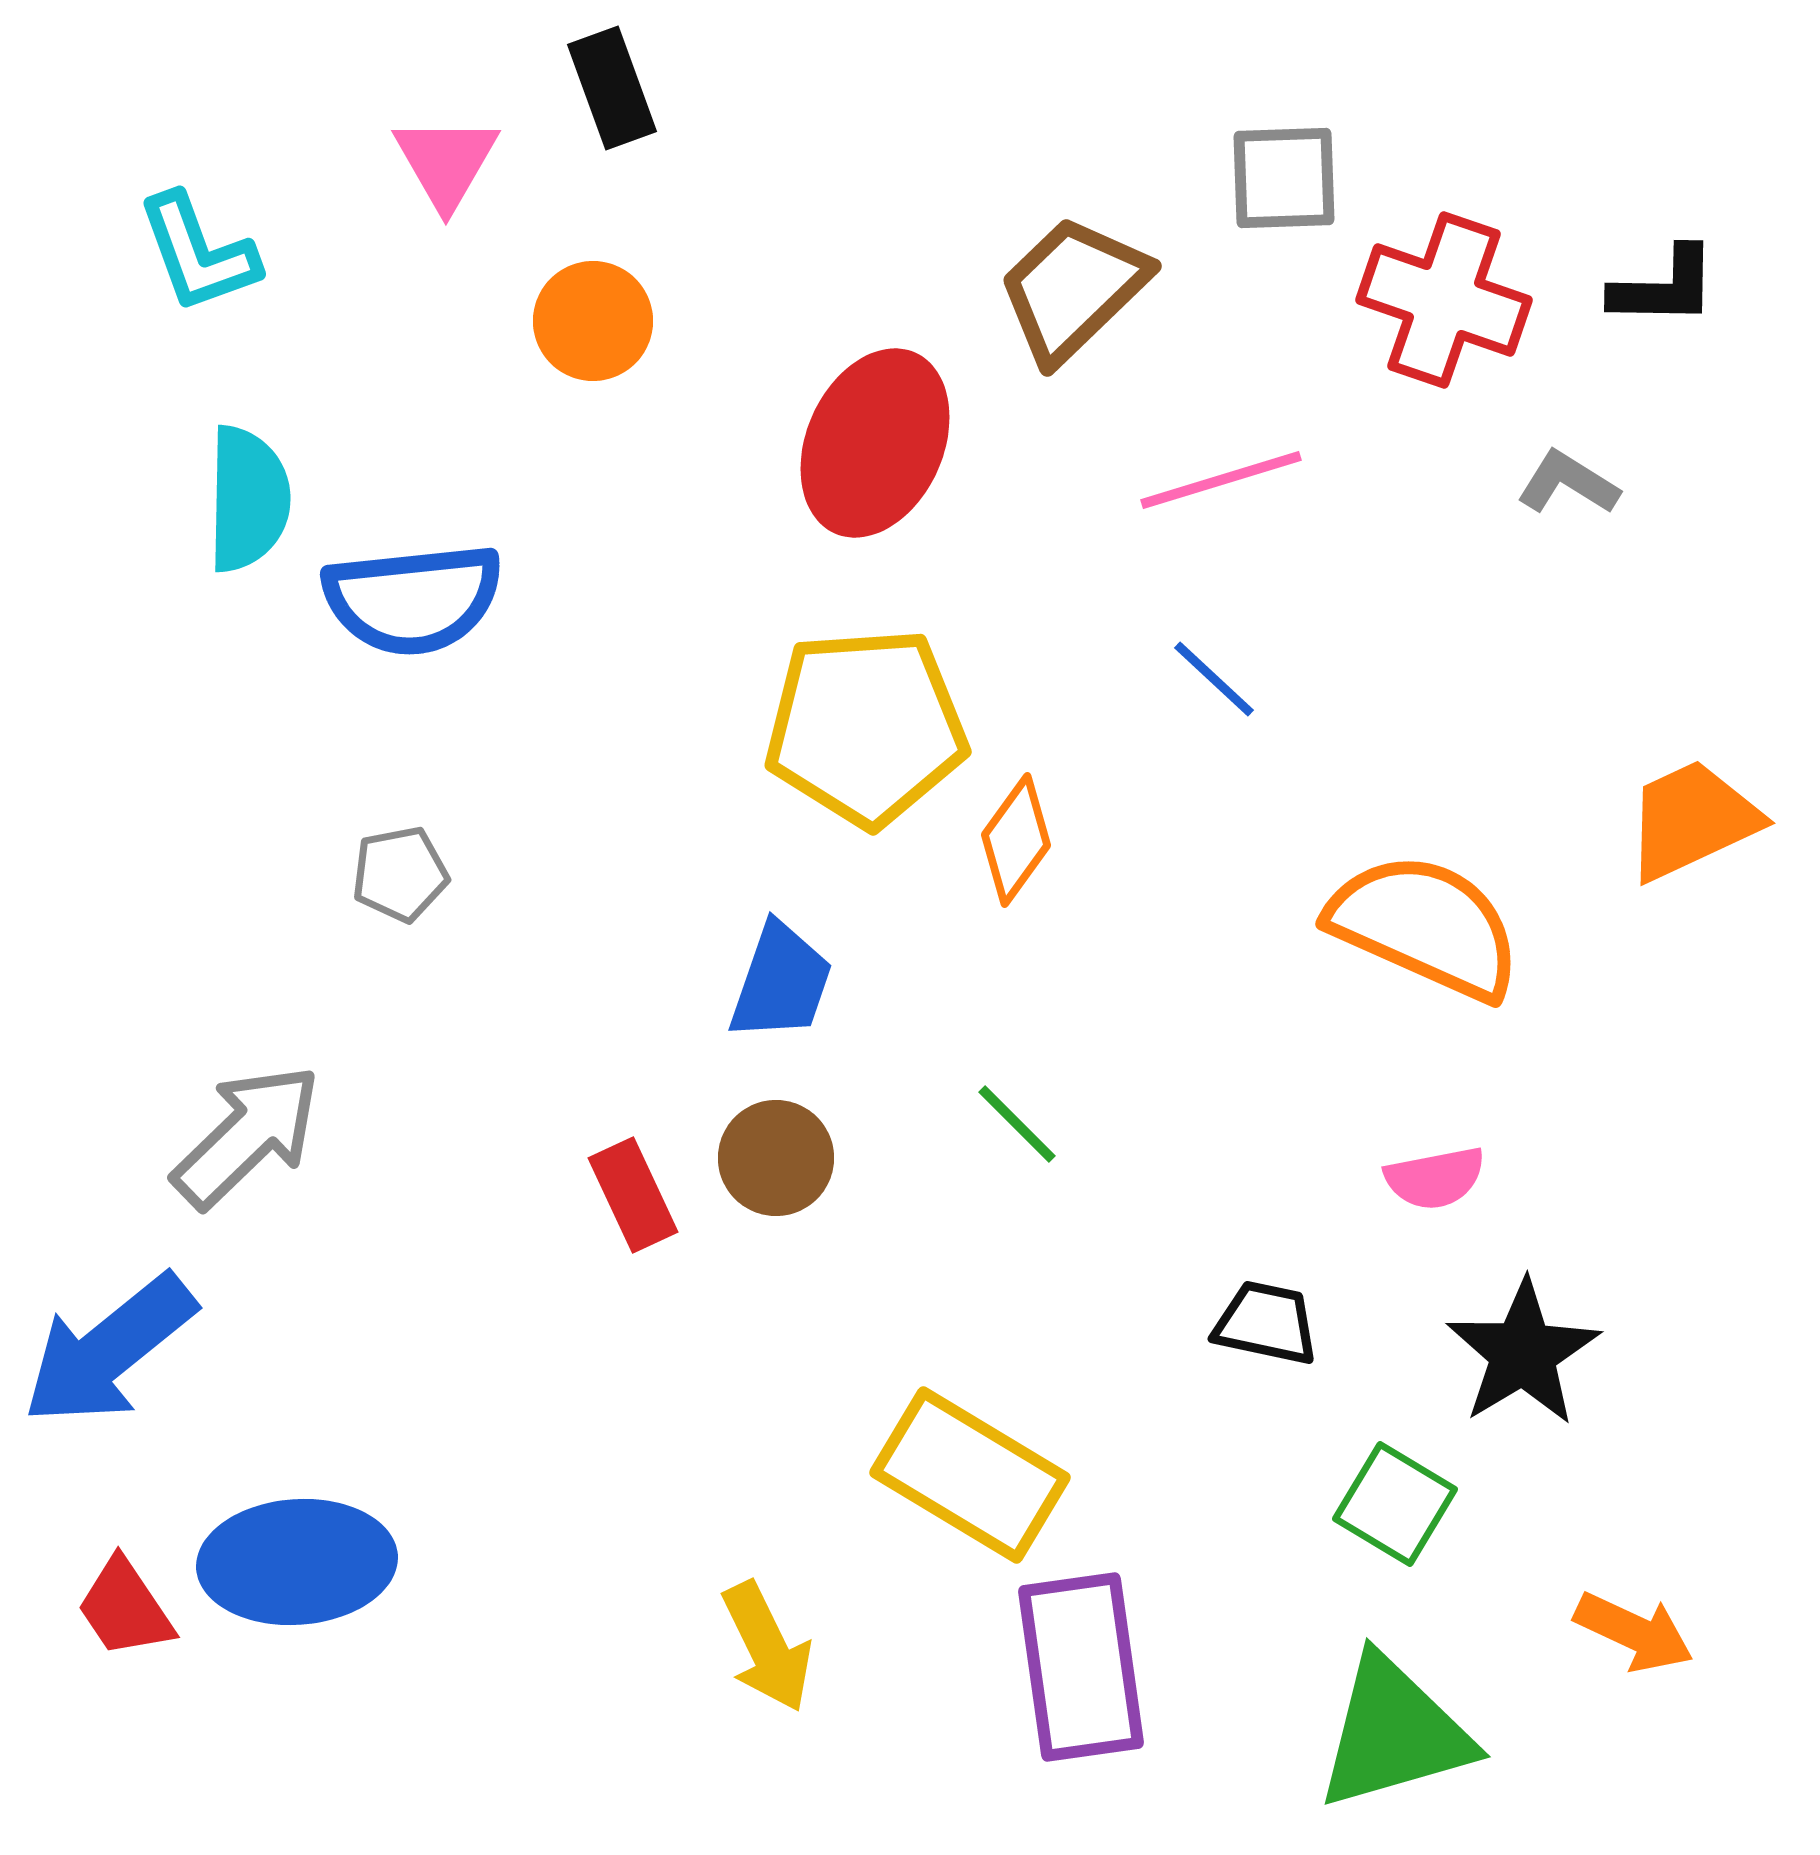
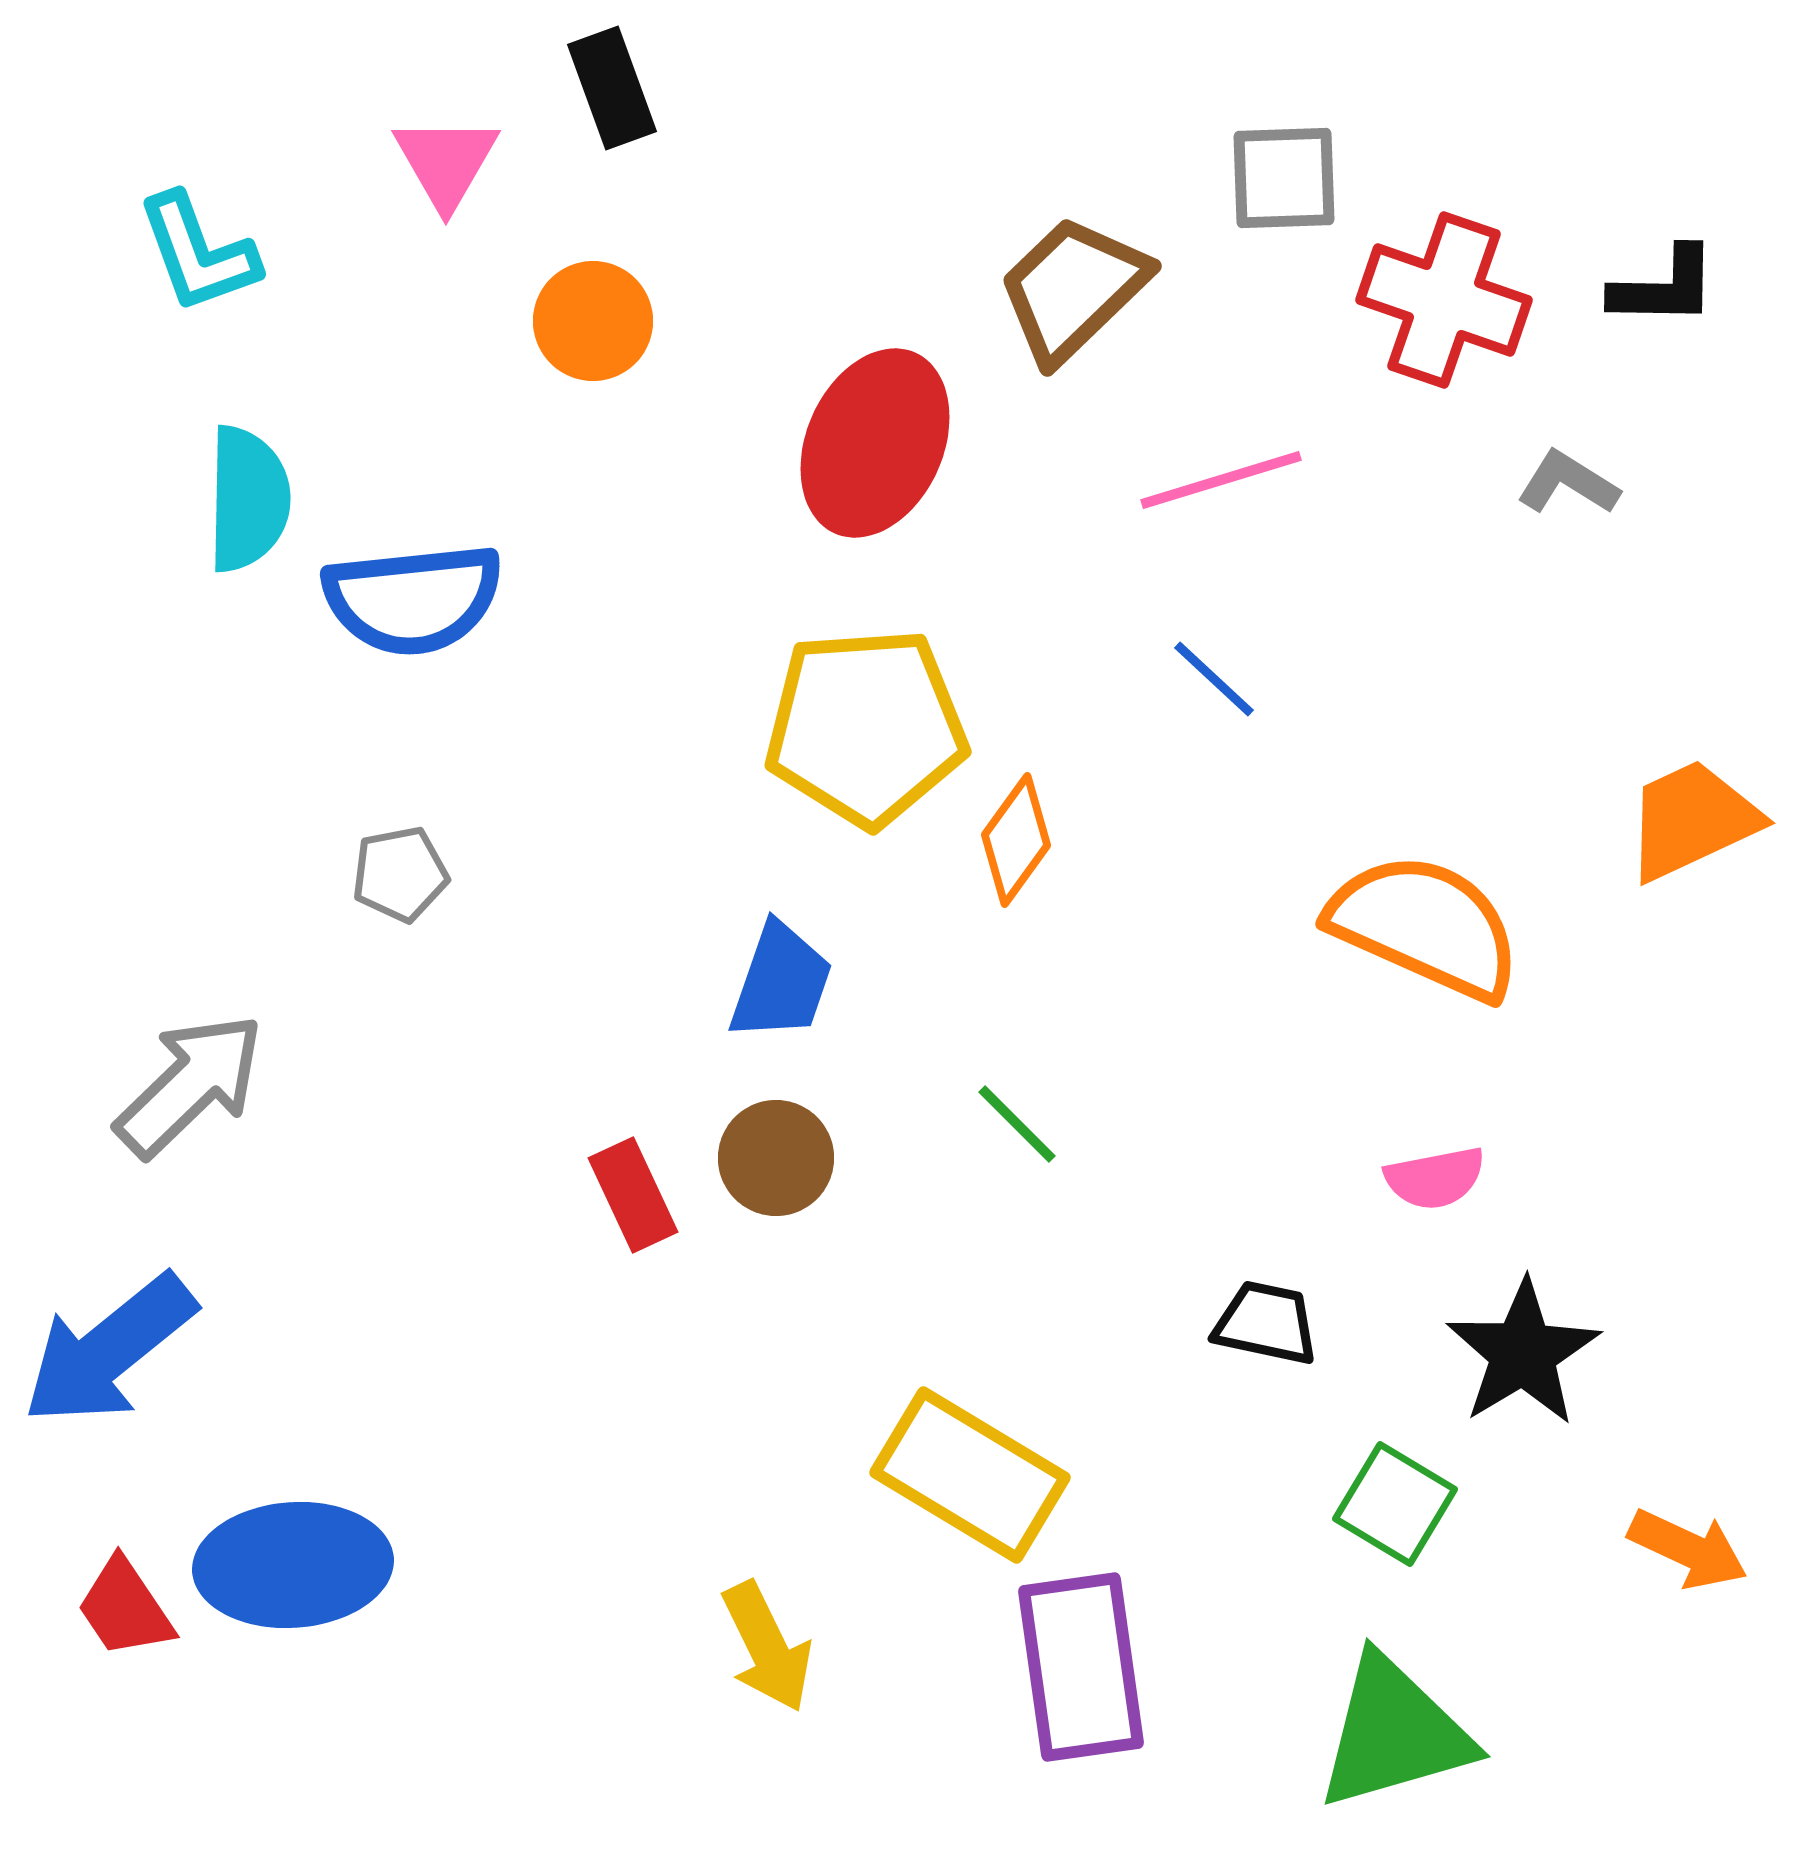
gray arrow: moved 57 px left, 51 px up
blue ellipse: moved 4 px left, 3 px down
orange arrow: moved 54 px right, 83 px up
